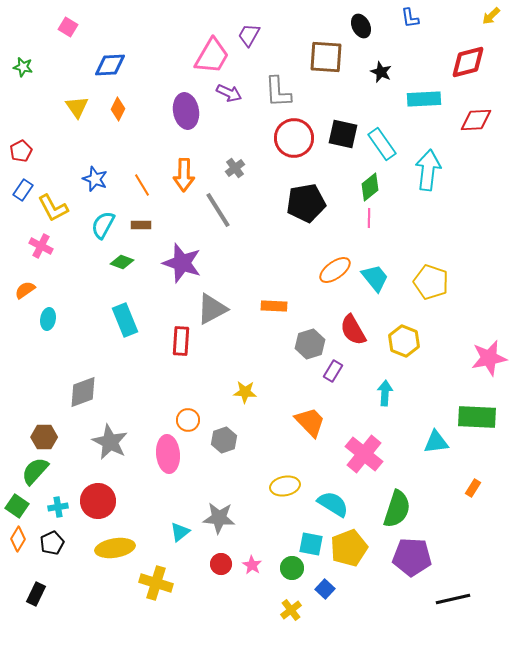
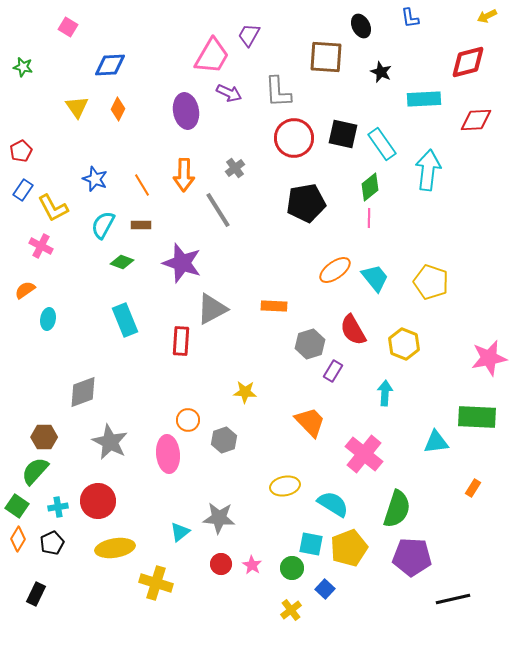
yellow arrow at (491, 16): moved 4 px left; rotated 18 degrees clockwise
yellow hexagon at (404, 341): moved 3 px down
